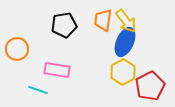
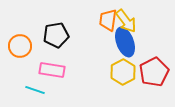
orange trapezoid: moved 5 px right
black pentagon: moved 8 px left, 10 px down
blue ellipse: rotated 44 degrees counterclockwise
orange circle: moved 3 px right, 3 px up
pink rectangle: moved 5 px left
red pentagon: moved 4 px right, 14 px up
cyan line: moved 3 px left
